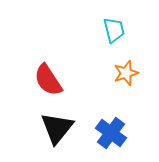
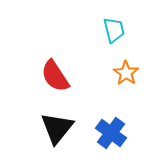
orange star: rotated 20 degrees counterclockwise
red semicircle: moved 7 px right, 4 px up
